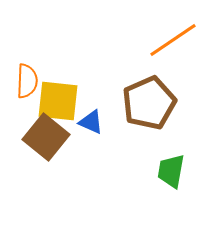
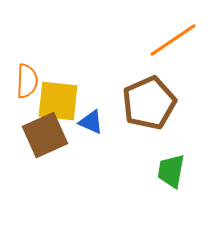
brown square: moved 1 px left, 2 px up; rotated 27 degrees clockwise
